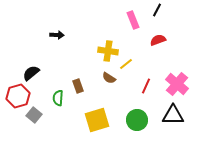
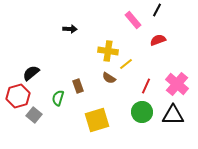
pink rectangle: rotated 18 degrees counterclockwise
black arrow: moved 13 px right, 6 px up
green semicircle: rotated 14 degrees clockwise
green circle: moved 5 px right, 8 px up
